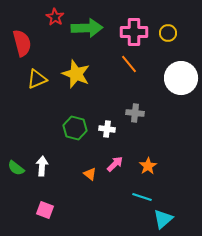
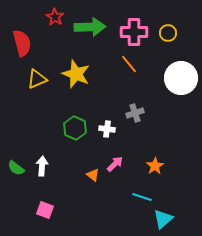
green arrow: moved 3 px right, 1 px up
gray cross: rotated 24 degrees counterclockwise
green hexagon: rotated 10 degrees clockwise
orange star: moved 7 px right
orange triangle: moved 3 px right, 1 px down
